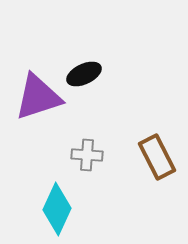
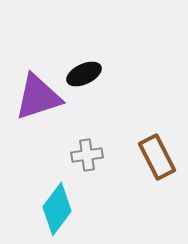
gray cross: rotated 12 degrees counterclockwise
cyan diamond: rotated 12 degrees clockwise
